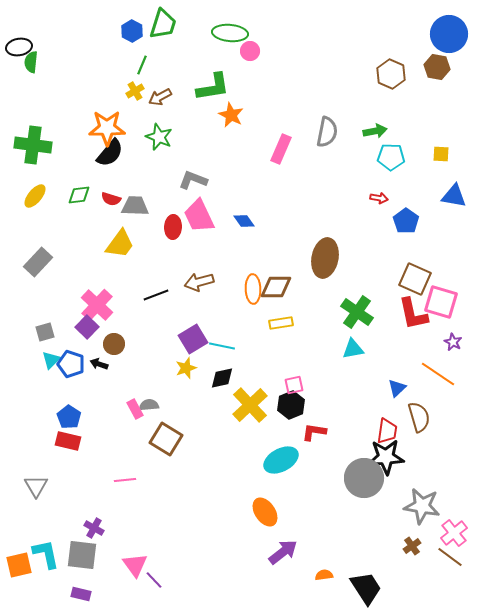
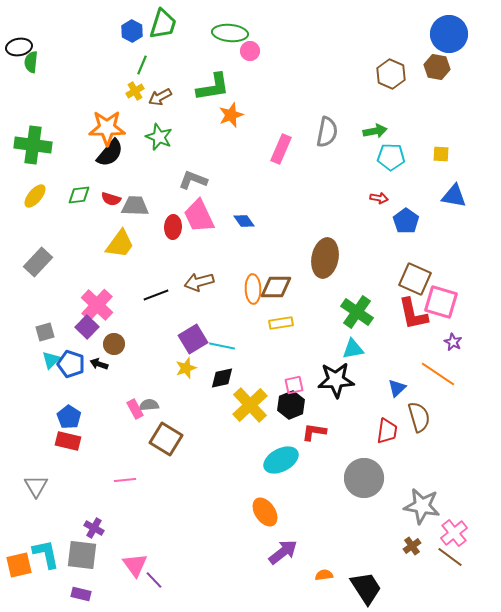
orange star at (231, 115): rotated 25 degrees clockwise
black star at (386, 457): moved 50 px left, 77 px up
